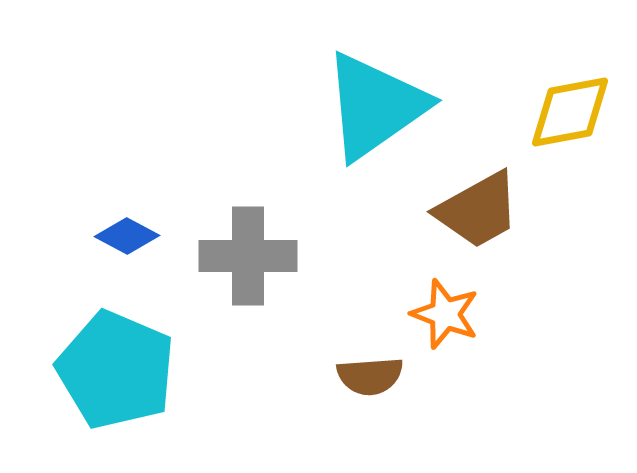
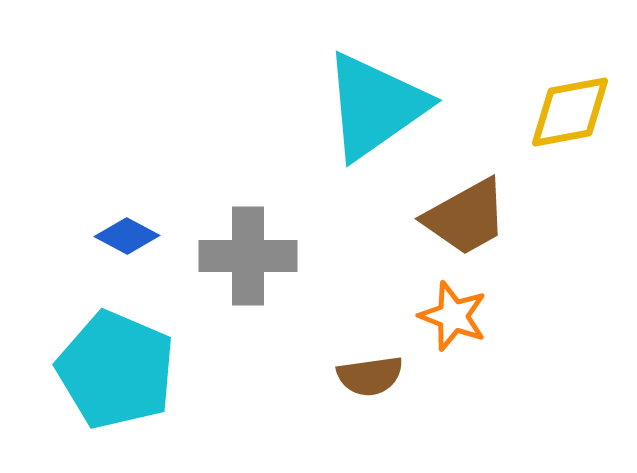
brown trapezoid: moved 12 px left, 7 px down
orange star: moved 8 px right, 2 px down
brown semicircle: rotated 4 degrees counterclockwise
